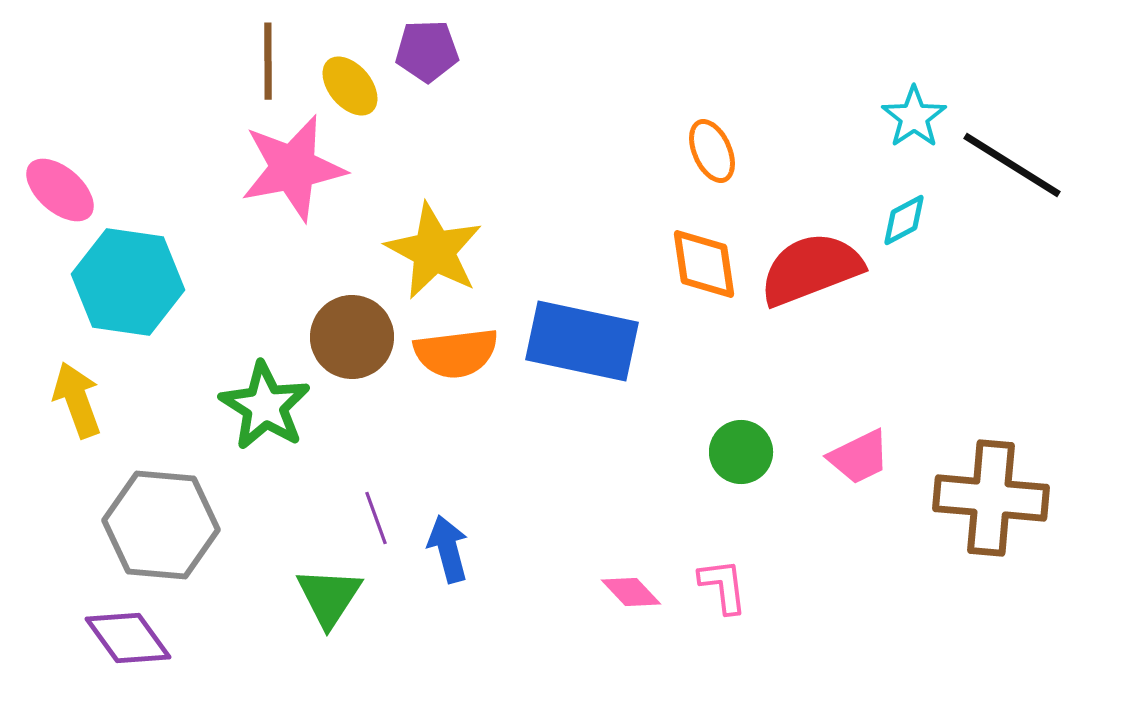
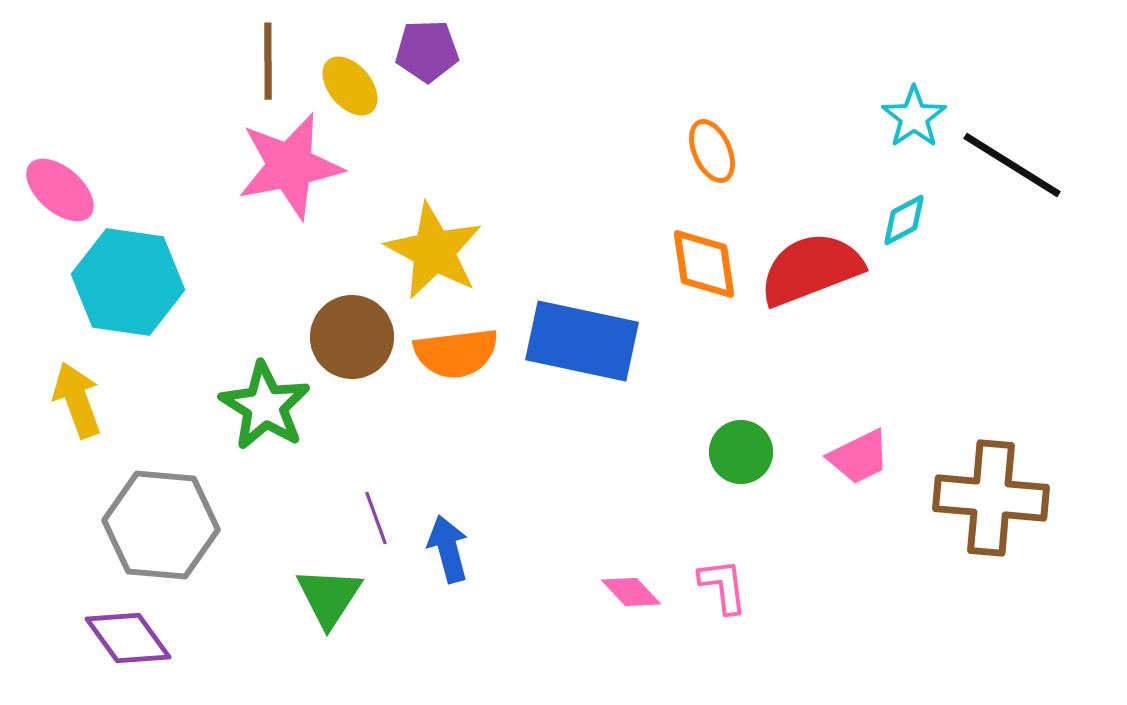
pink star: moved 3 px left, 2 px up
